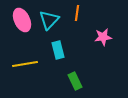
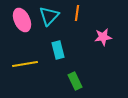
cyan triangle: moved 4 px up
